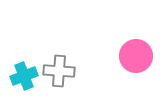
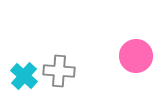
cyan cross: rotated 28 degrees counterclockwise
